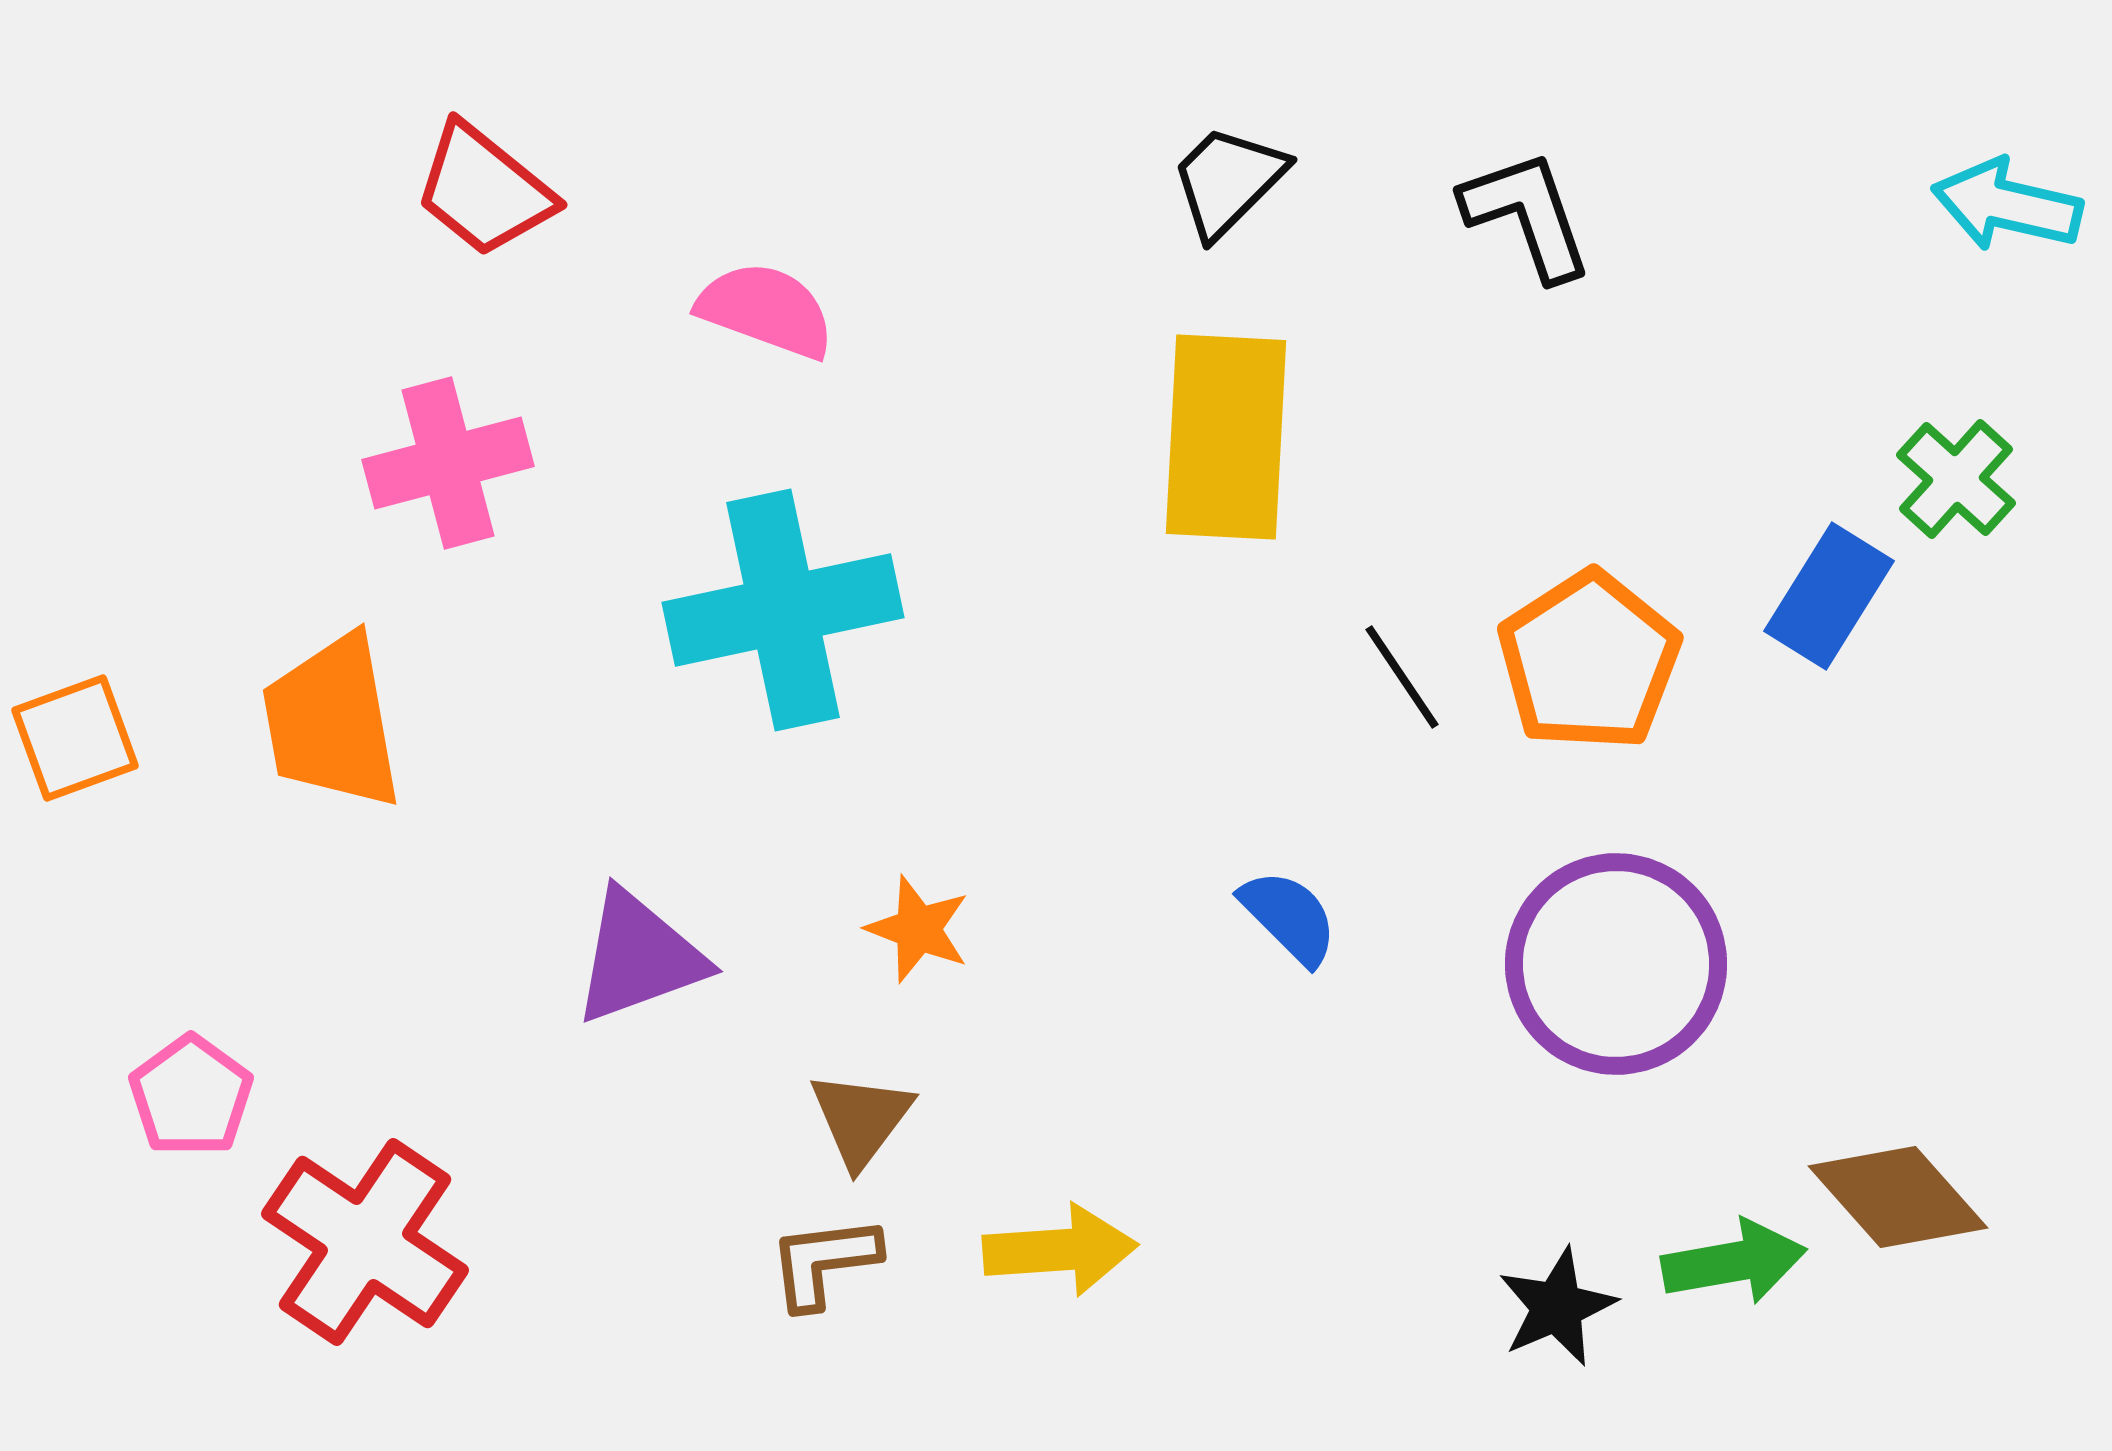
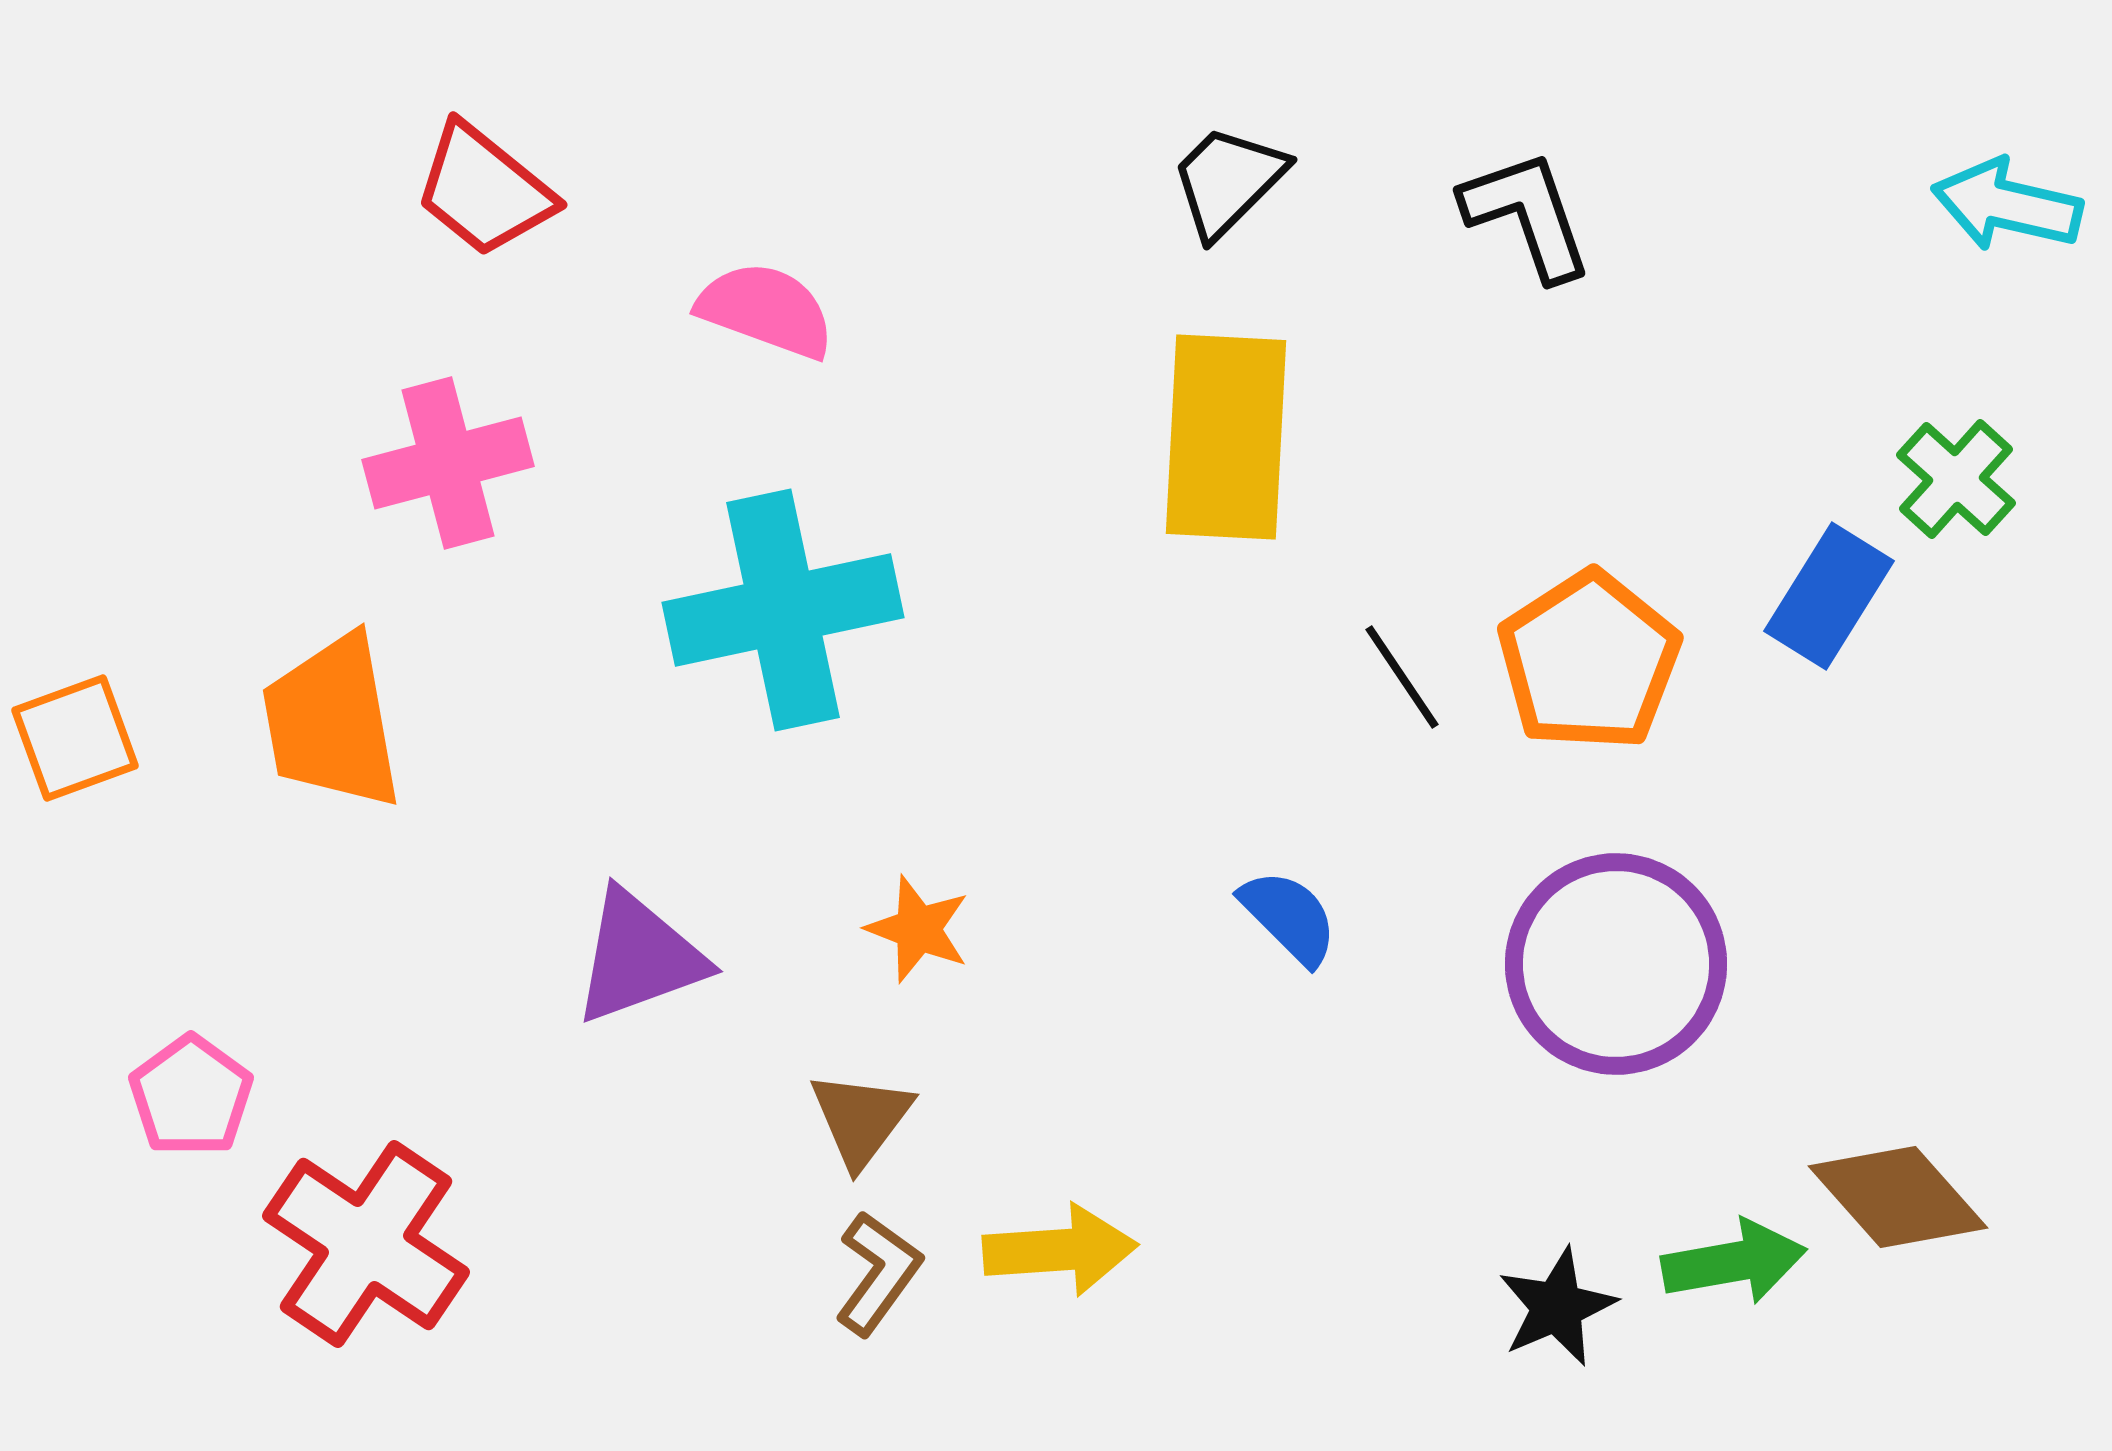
red cross: moved 1 px right, 2 px down
brown L-shape: moved 54 px right, 11 px down; rotated 133 degrees clockwise
